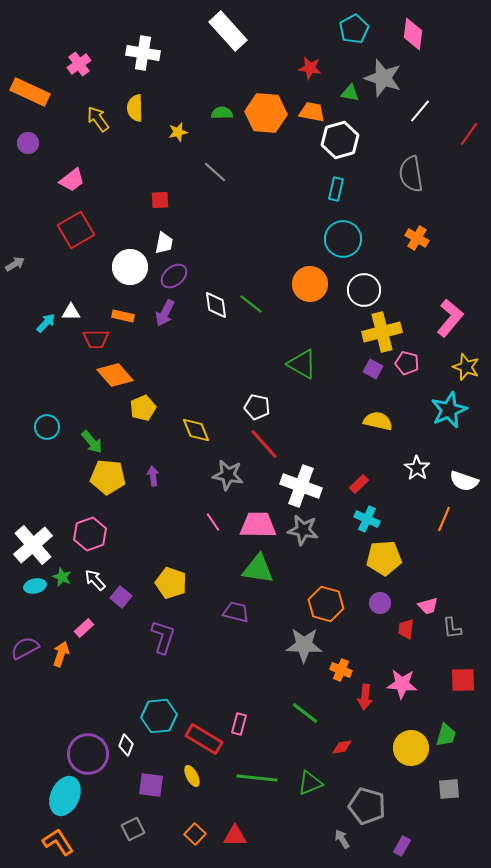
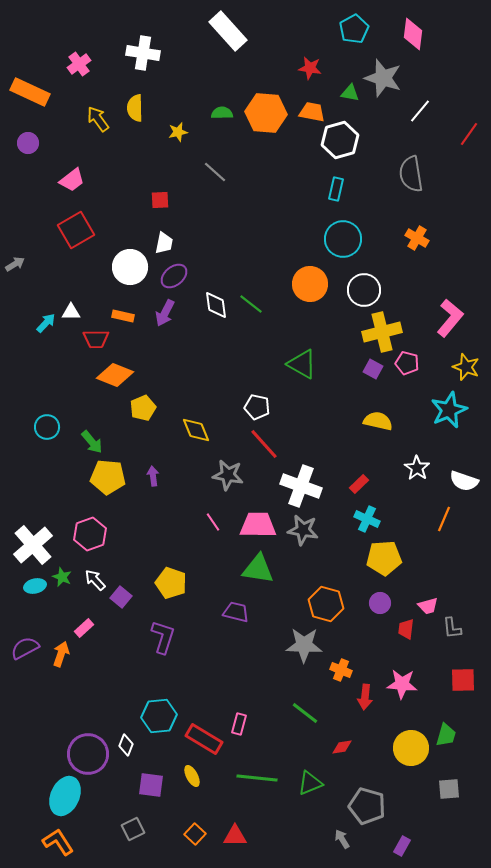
orange diamond at (115, 375): rotated 27 degrees counterclockwise
